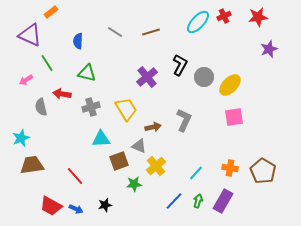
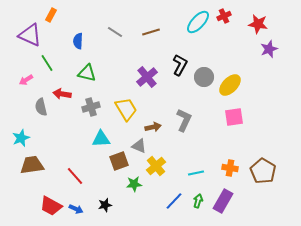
orange rectangle: moved 3 px down; rotated 24 degrees counterclockwise
red star: moved 7 px down; rotated 18 degrees clockwise
cyan line: rotated 35 degrees clockwise
